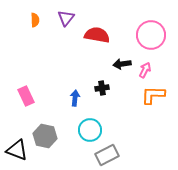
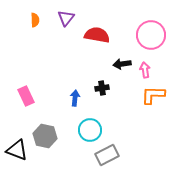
pink arrow: rotated 35 degrees counterclockwise
